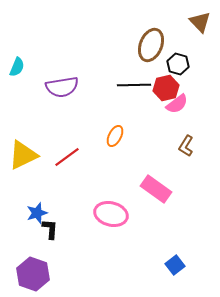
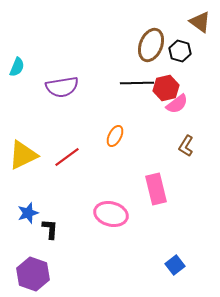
brown triangle: rotated 10 degrees counterclockwise
black hexagon: moved 2 px right, 13 px up
black line: moved 3 px right, 2 px up
pink rectangle: rotated 40 degrees clockwise
blue star: moved 9 px left
